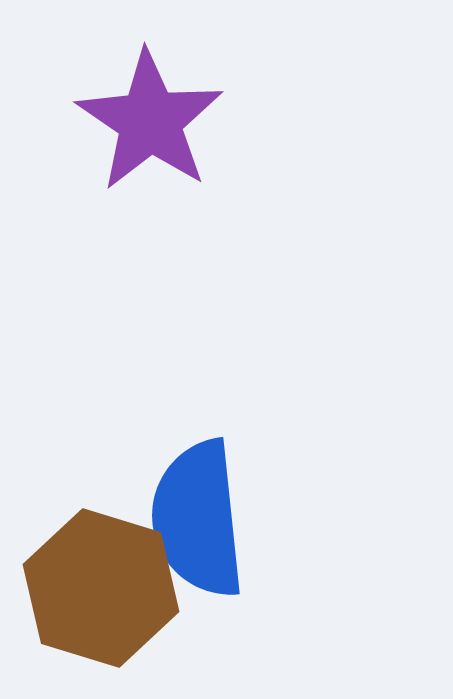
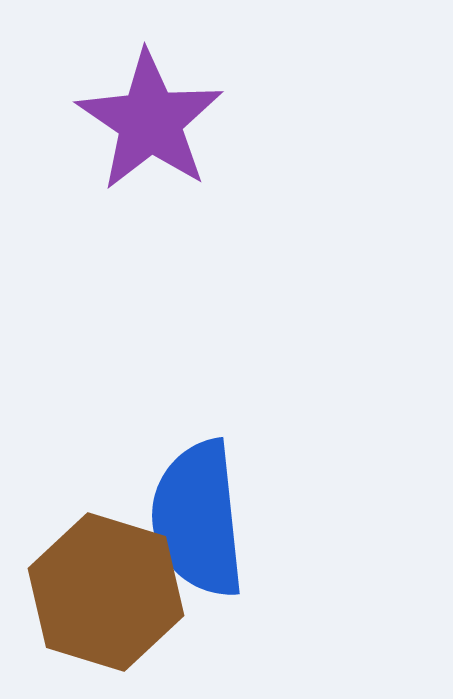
brown hexagon: moved 5 px right, 4 px down
